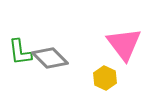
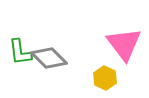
gray diamond: moved 1 px left
